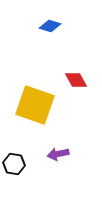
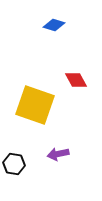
blue diamond: moved 4 px right, 1 px up
